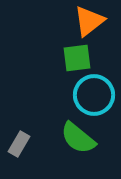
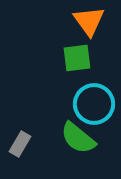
orange triangle: rotated 28 degrees counterclockwise
cyan circle: moved 9 px down
gray rectangle: moved 1 px right
